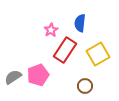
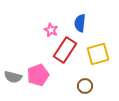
pink star: rotated 16 degrees counterclockwise
yellow square: rotated 15 degrees clockwise
gray semicircle: rotated 132 degrees counterclockwise
